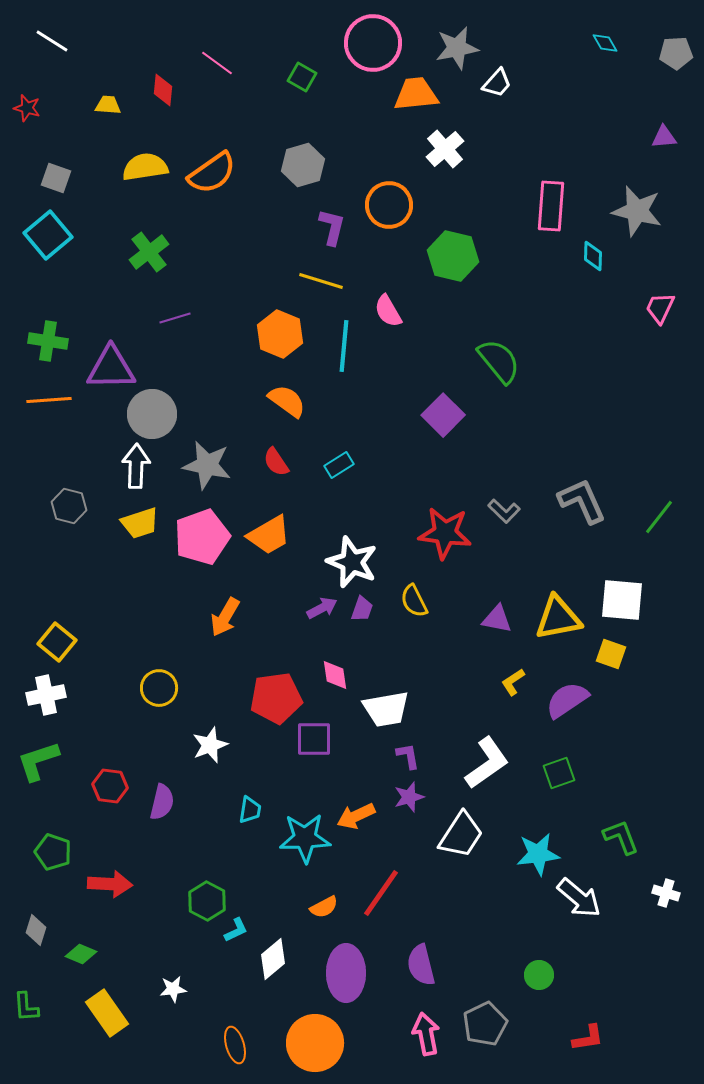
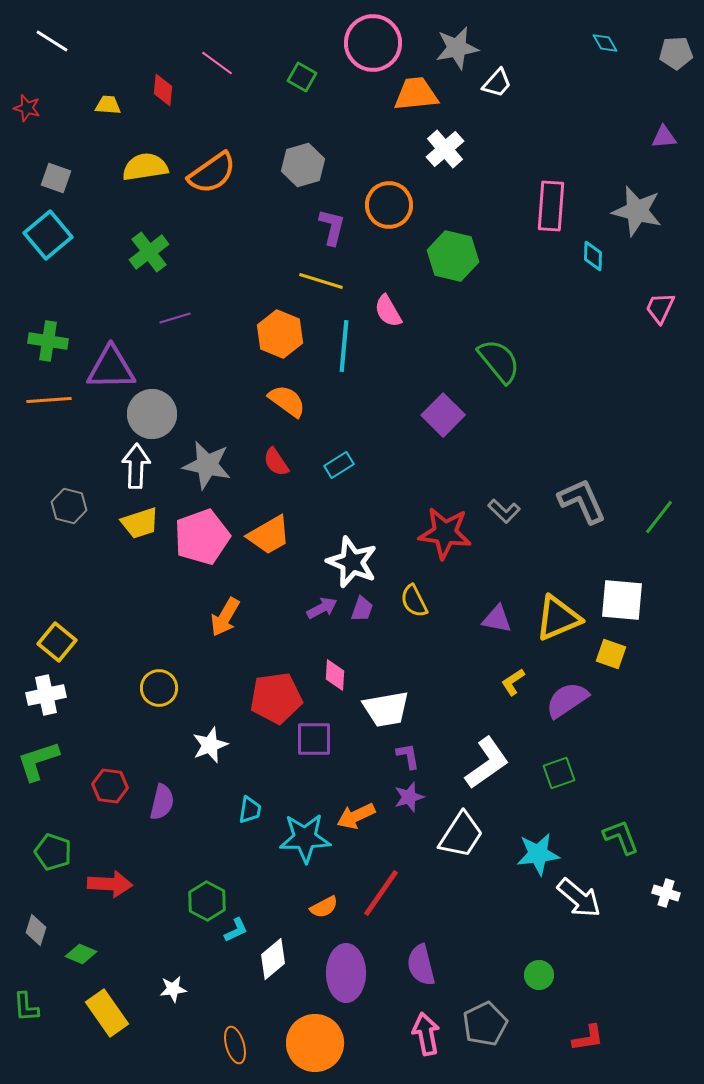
yellow triangle at (558, 618): rotated 12 degrees counterclockwise
pink diamond at (335, 675): rotated 12 degrees clockwise
